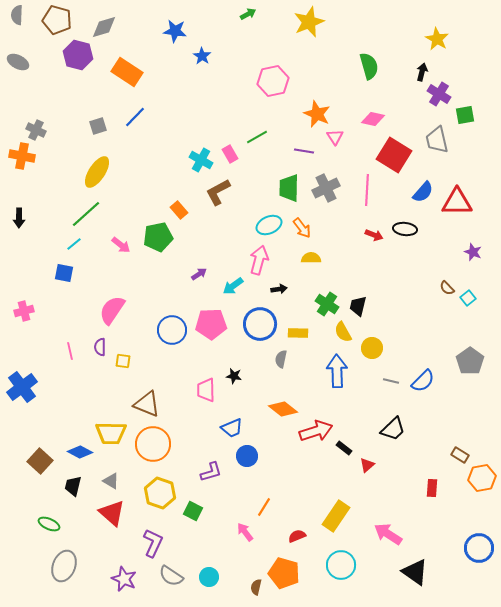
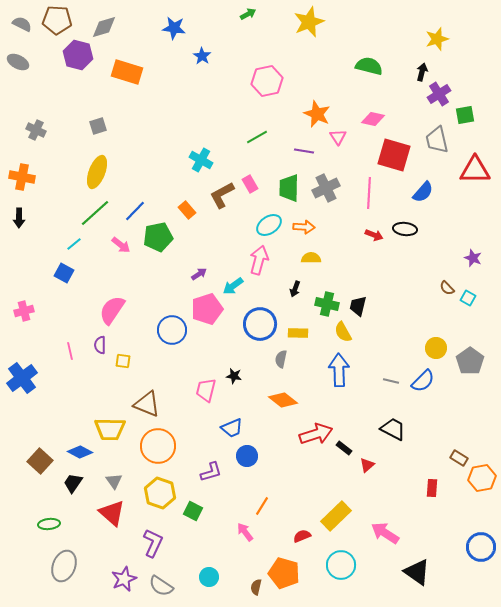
gray semicircle at (17, 15): moved 5 px right, 9 px down; rotated 114 degrees clockwise
brown pentagon at (57, 20): rotated 12 degrees counterclockwise
blue star at (175, 31): moved 1 px left, 3 px up
yellow star at (437, 39): rotated 25 degrees clockwise
green semicircle at (369, 66): rotated 60 degrees counterclockwise
orange rectangle at (127, 72): rotated 16 degrees counterclockwise
pink hexagon at (273, 81): moved 6 px left
purple cross at (439, 94): rotated 25 degrees clockwise
blue line at (135, 117): moved 94 px down
pink triangle at (335, 137): moved 3 px right
pink rectangle at (230, 154): moved 20 px right, 30 px down
red square at (394, 155): rotated 16 degrees counterclockwise
orange cross at (22, 156): moved 21 px down
yellow ellipse at (97, 172): rotated 12 degrees counterclockwise
pink line at (367, 190): moved 2 px right, 3 px down
brown L-shape at (218, 192): moved 4 px right, 3 px down
red triangle at (457, 202): moved 18 px right, 32 px up
orange rectangle at (179, 210): moved 8 px right
green line at (86, 214): moved 9 px right, 1 px up
cyan ellipse at (269, 225): rotated 10 degrees counterclockwise
orange arrow at (302, 228): moved 2 px right, 1 px up; rotated 50 degrees counterclockwise
purple star at (473, 252): moved 6 px down
blue square at (64, 273): rotated 18 degrees clockwise
black arrow at (279, 289): moved 16 px right; rotated 119 degrees clockwise
cyan square at (468, 298): rotated 21 degrees counterclockwise
green cross at (327, 304): rotated 20 degrees counterclockwise
pink pentagon at (211, 324): moved 4 px left, 15 px up; rotated 16 degrees counterclockwise
purple semicircle at (100, 347): moved 2 px up
yellow circle at (372, 348): moved 64 px right
blue arrow at (337, 371): moved 2 px right, 1 px up
blue cross at (22, 387): moved 9 px up
pink trapezoid at (206, 390): rotated 15 degrees clockwise
orange diamond at (283, 409): moved 9 px up
black trapezoid at (393, 429): rotated 108 degrees counterclockwise
red arrow at (316, 431): moved 3 px down
yellow trapezoid at (111, 433): moved 1 px left, 4 px up
orange circle at (153, 444): moved 5 px right, 2 px down
brown rectangle at (460, 455): moved 1 px left, 3 px down
gray triangle at (111, 481): moved 3 px right; rotated 24 degrees clockwise
black trapezoid at (73, 486): moved 3 px up; rotated 20 degrees clockwise
orange line at (264, 507): moved 2 px left, 1 px up
yellow rectangle at (336, 516): rotated 12 degrees clockwise
green ellipse at (49, 524): rotated 30 degrees counterclockwise
pink arrow at (388, 534): moved 3 px left, 1 px up
red semicircle at (297, 536): moved 5 px right
blue circle at (479, 548): moved 2 px right, 1 px up
black triangle at (415, 572): moved 2 px right
gray semicircle at (171, 576): moved 10 px left, 10 px down
purple star at (124, 579): rotated 25 degrees clockwise
